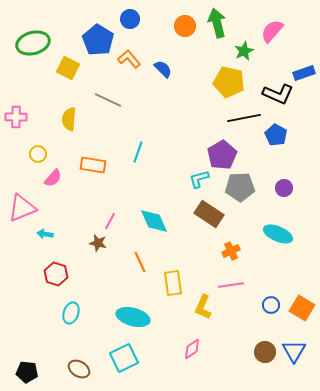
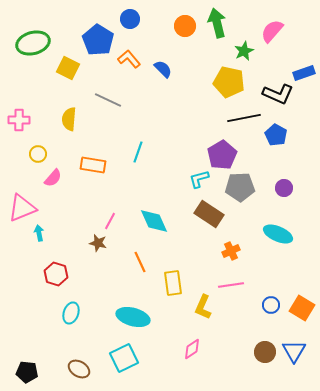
pink cross at (16, 117): moved 3 px right, 3 px down
cyan arrow at (45, 234): moved 6 px left, 1 px up; rotated 70 degrees clockwise
